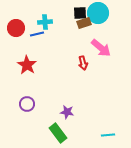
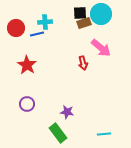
cyan circle: moved 3 px right, 1 px down
cyan line: moved 4 px left, 1 px up
